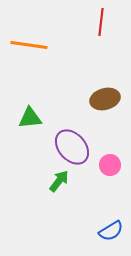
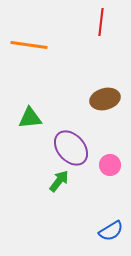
purple ellipse: moved 1 px left, 1 px down
